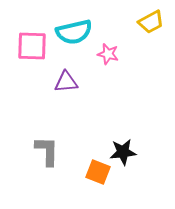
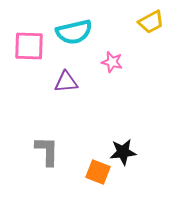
pink square: moved 3 px left
pink star: moved 4 px right, 8 px down
